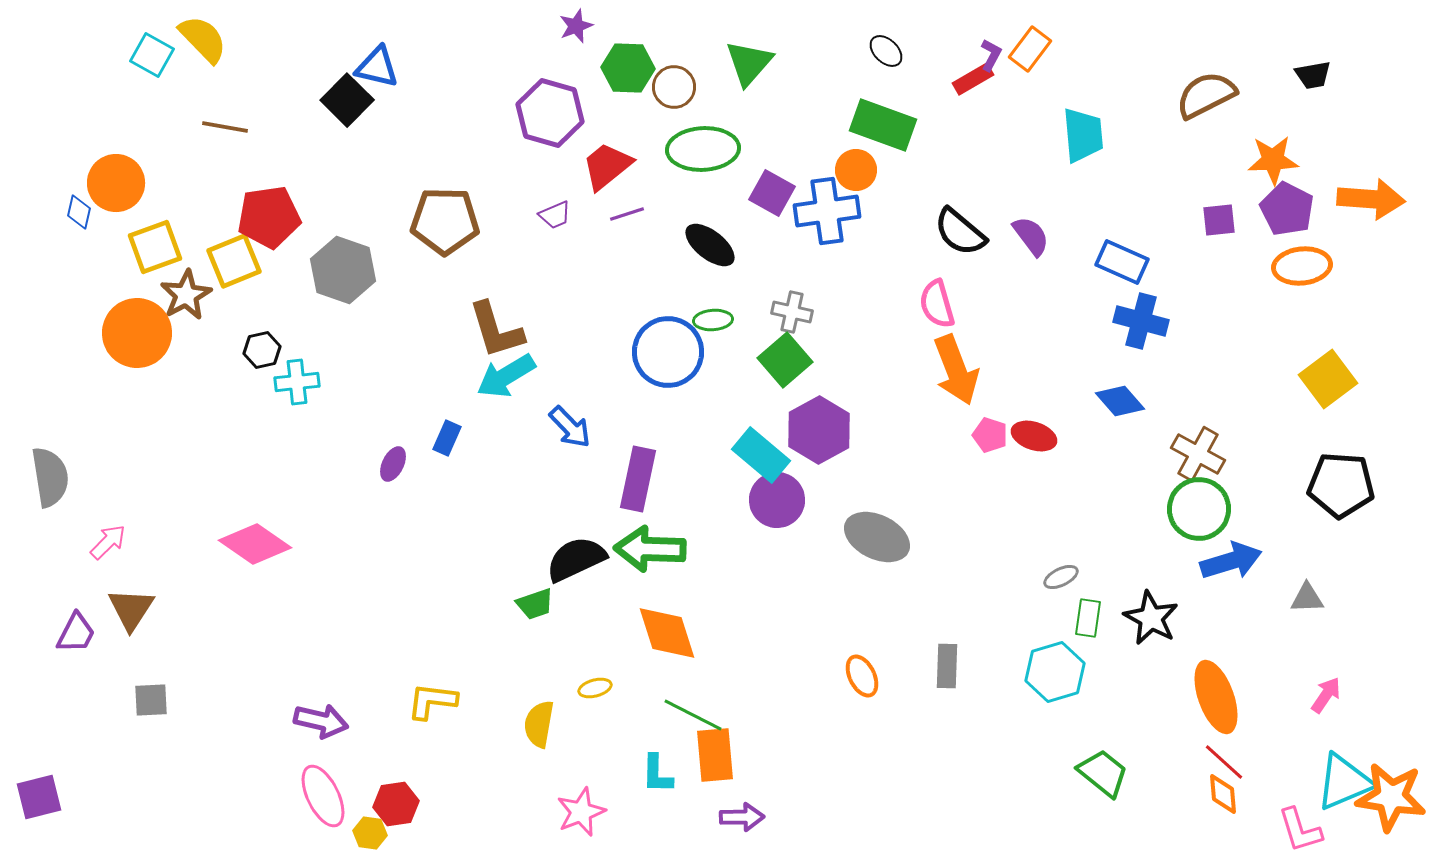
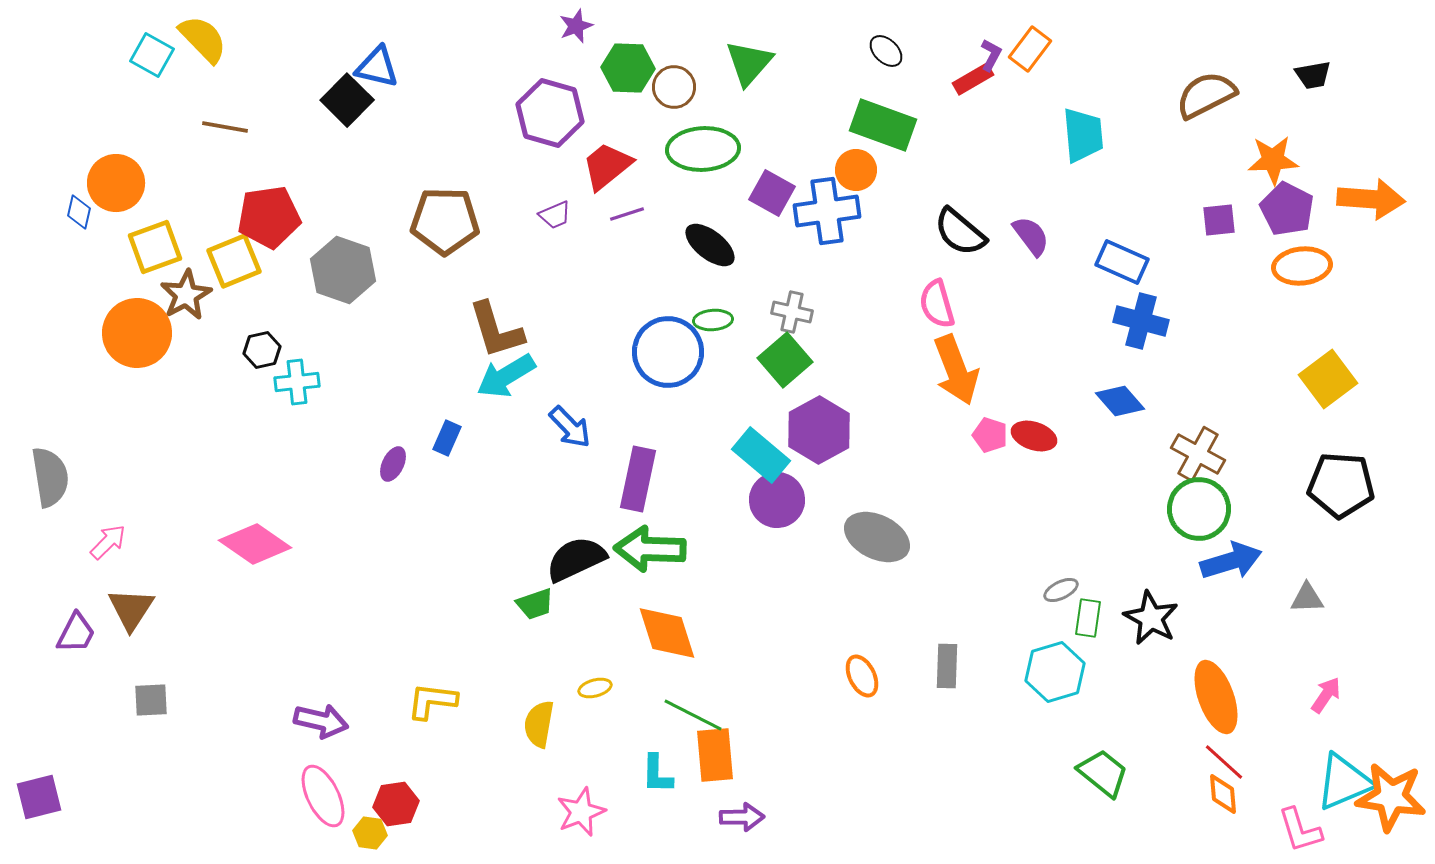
gray ellipse at (1061, 577): moved 13 px down
